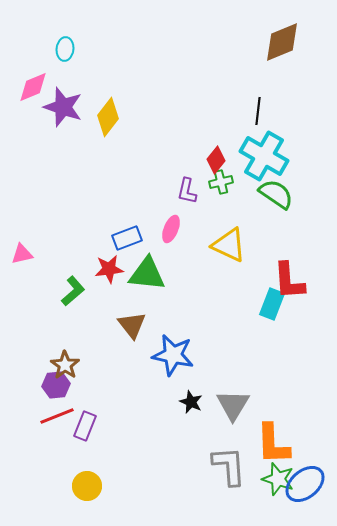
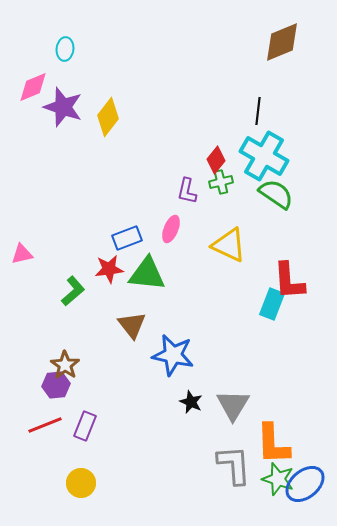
red line: moved 12 px left, 9 px down
gray L-shape: moved 5 px right, 1 px up
yellow circle: moved 6 px left, 3 px up
